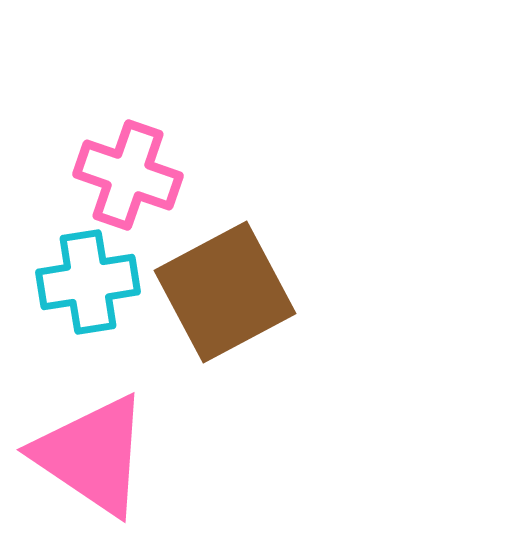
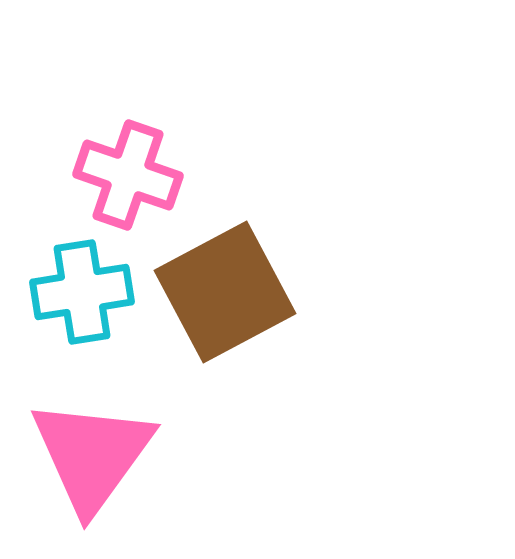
cyan cross: moved 6 px left, 10 px down
pink triangle: rotated 32 degrees clockwise
